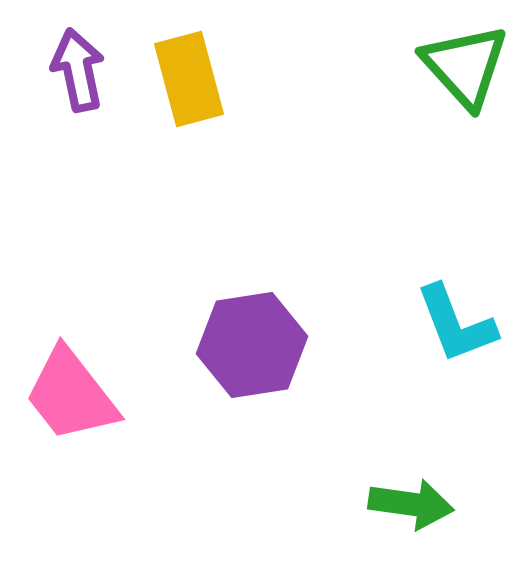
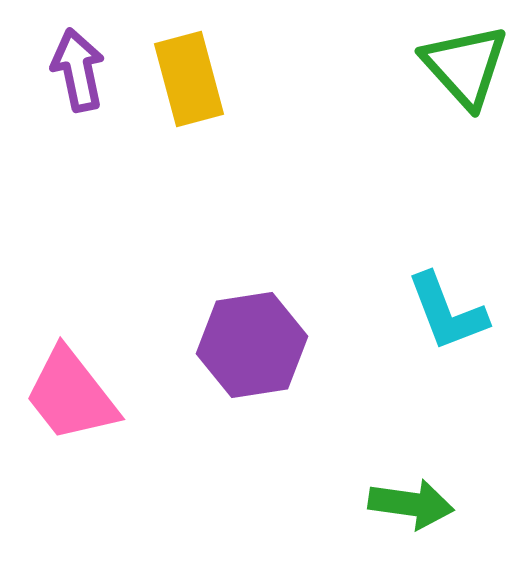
cyan L-shape: moved 9 px left, 12 px up
